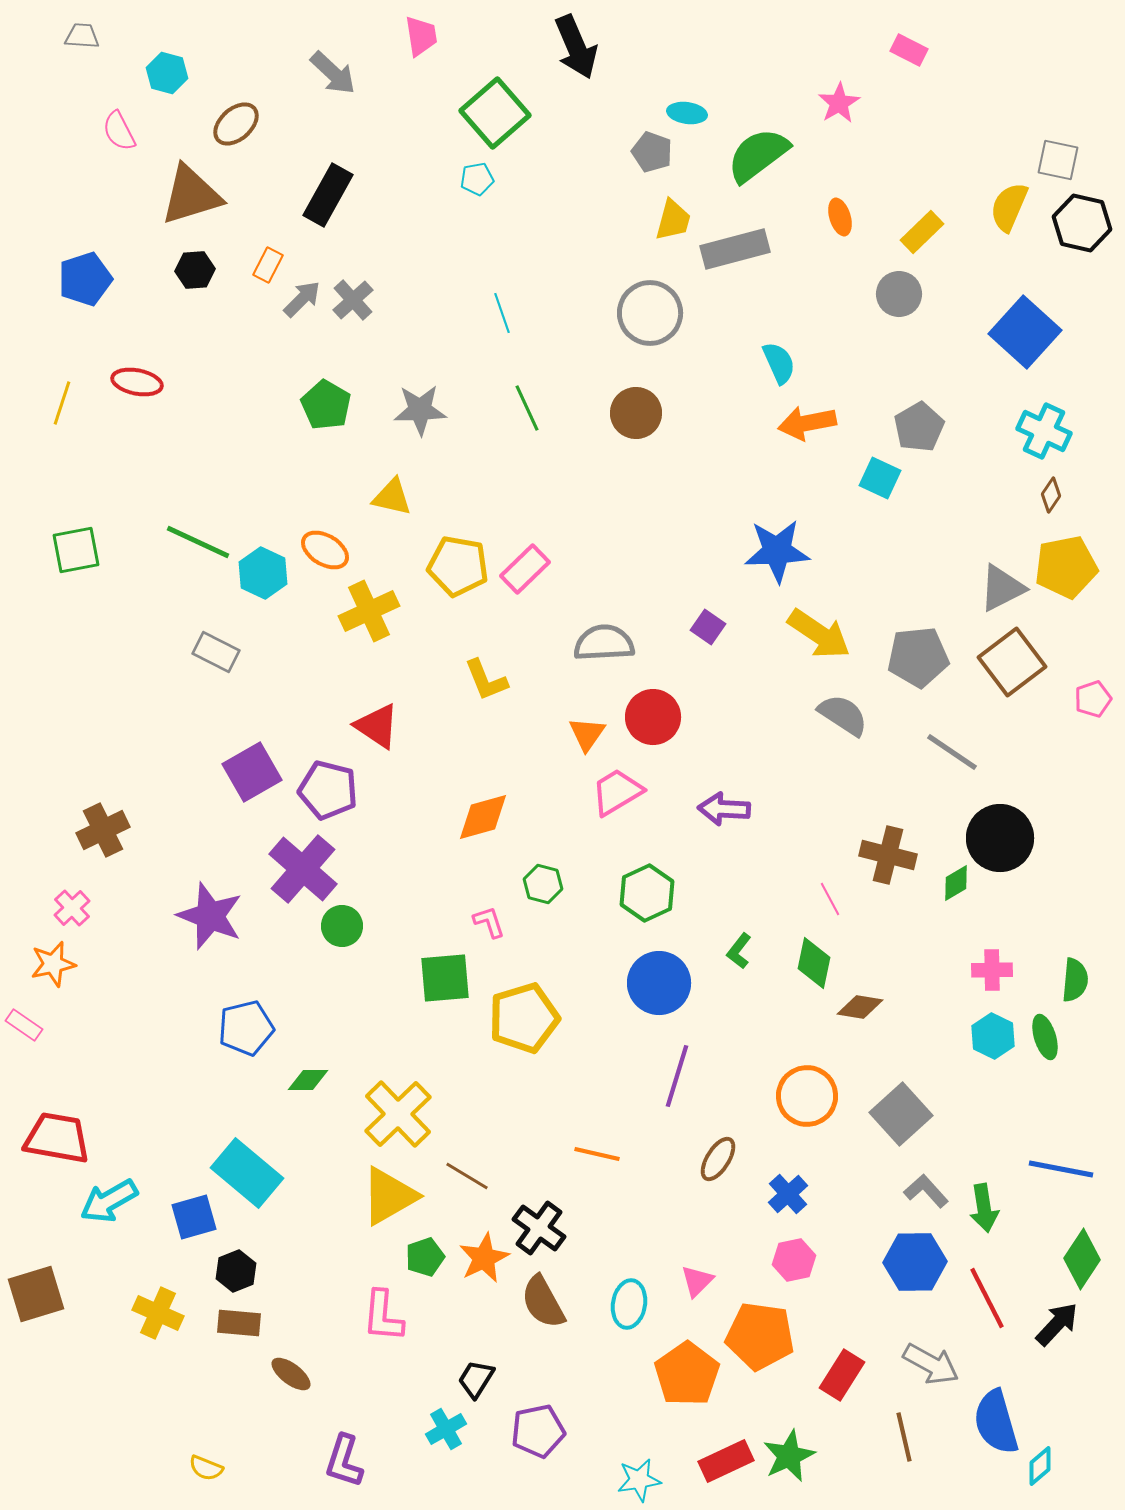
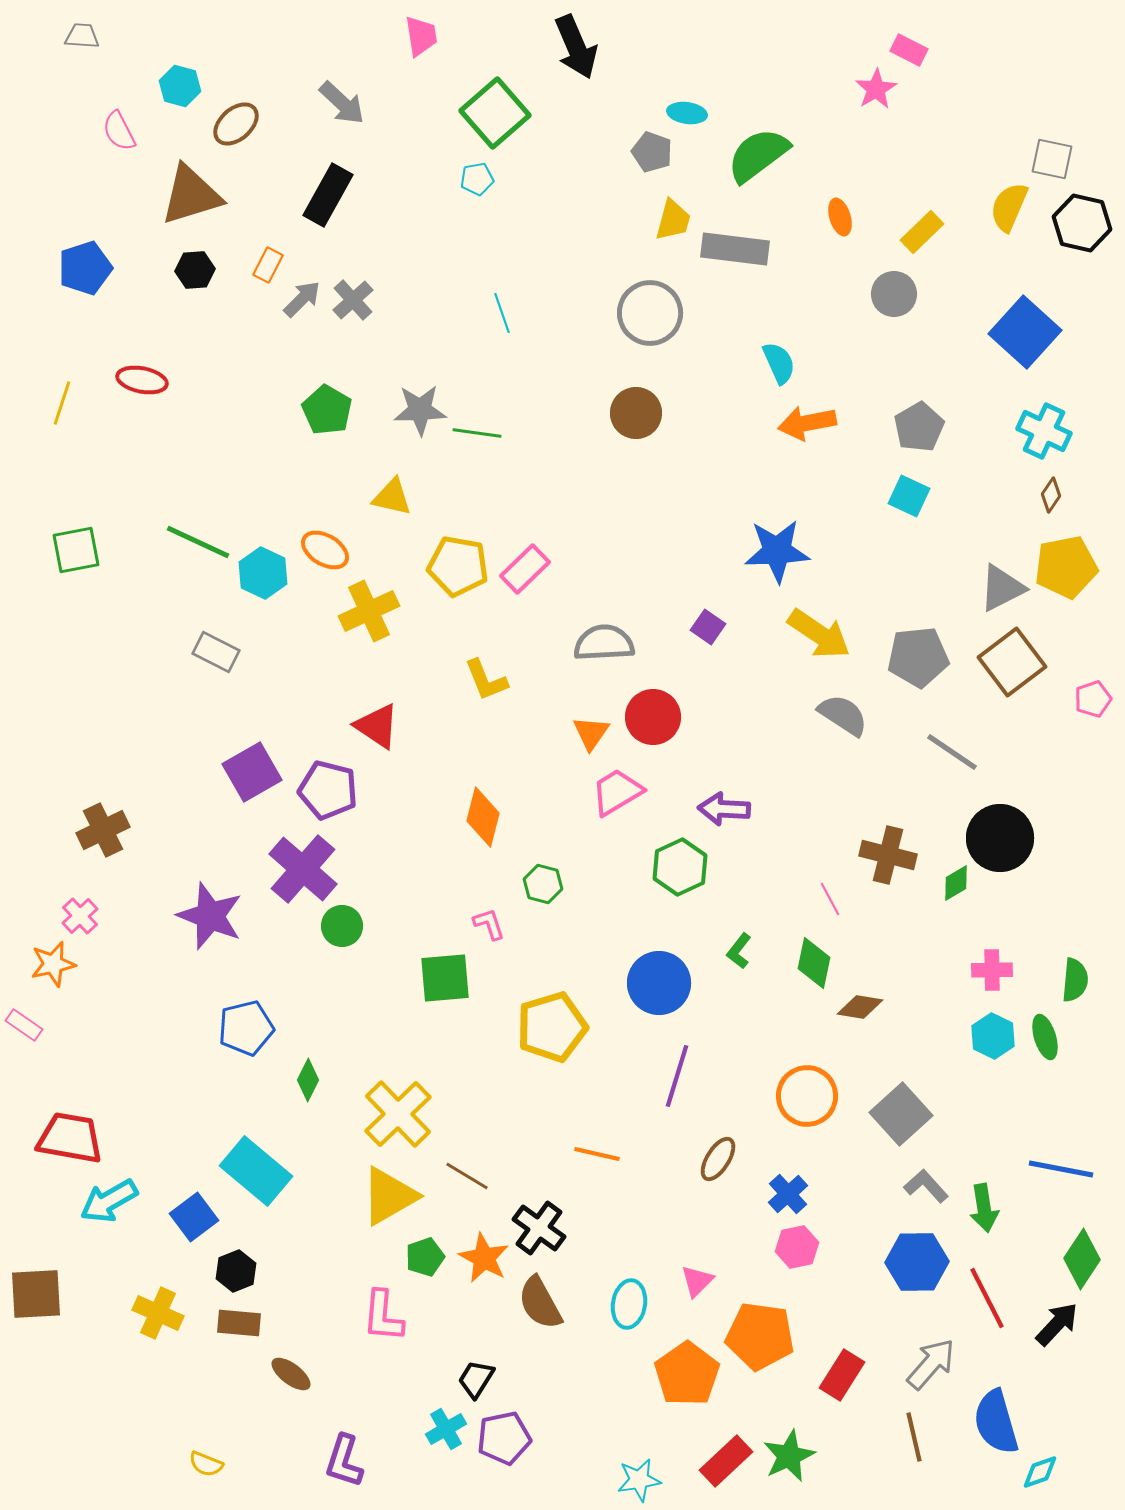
cyan hexagon at (167, 73): moved 13 px right, 13 px down
gray arrow at (333, 73): moved 9 px right, 30 px down
pink star at (839, 103): moved 37 px right, 14 px up
gray square at (1058, 160): moved 6 px left, 1 px up
gray rectangle at (735, 249): rotated 22 degrees clockwise
blue pentagon at (85, 279): moved 11 px up
gray circle at (899, 294): moved 5 px left
red ellipse at (137, 382): moved 5 px right, 2 px up
green pentagon at (326, 405): moved 1 px right, 5 px down
green line at (527, 408): moved 50 px left, 25 px down; rotated 57 degrees counterclockwise
cyan square at (880, 478): moved 29 px right, 18 px down
orange triangle at (587, 734): moved 4 px right, 1 px up
orange diamond at (483, 817): rotated 60 degrees counterclockwise
green hexagon at (647, 893): moved 33 px right, 26 px up
pink cross at (72, 908): moved 8 px right, 8 px down
pink L-shape at (489, 922): moved 2 px down
yellow pentagon at (524, 1018): moved 28 px right, 9 px down
green diamond at (308, 1080): rotated 63 degrees counterclockwise
red trapezoid at (57, 1138): moved 13 px right
cyan rectangle at (247, 1173): moved 9 px right, 2 px up
gray L-shape at (926, 1191): moved 5 px up
blue square at (194, 1217): rotated 21 degrees counterclockwise
orange star at (484, 1258): rotated 18 degrees counterclockwise
pink hexagon at (794, 1260): moved 3 px right, 13 px up
blue hexagon at (915, 1262): moved 2 px right
brown square at (36, 1294): rotated 14 degrees clockwise
brown semicircle at (543, 1302): moved 3 px left, 1 px down
gray arrow at (931, 1364): rotated 78 degrees counterclockwise
purple pentagon at (538, 1431): moved 34 px left, 7 px down
brown line at (904, 1437): moved 10 px right
red rectangle at (726, 1461): rotated 18 degrees counterclockwise
cyan diamond at (1040, 1466): moved 6 px down; rotated 21 degrees clockwise
yellow semicircle at (206, 1468): moved 4 px up
